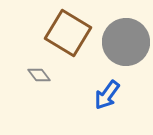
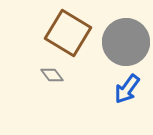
gray diamond: moved 13 px right
blue arrow: moved 20 px right, 6 px up
